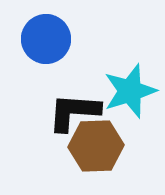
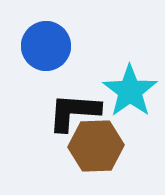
blue circle: moved 7 px down
cyan star: rotated 18 degrees counterclockwise
